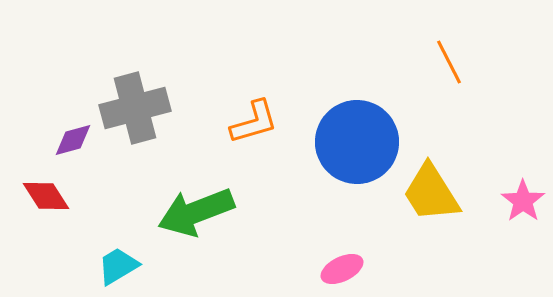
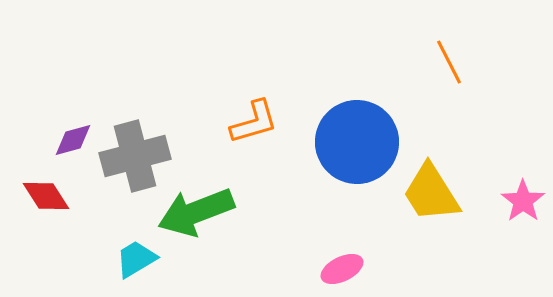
gray cross: moved 48 px down
cyan trapezoid: moved 18 px right, 7 px up
